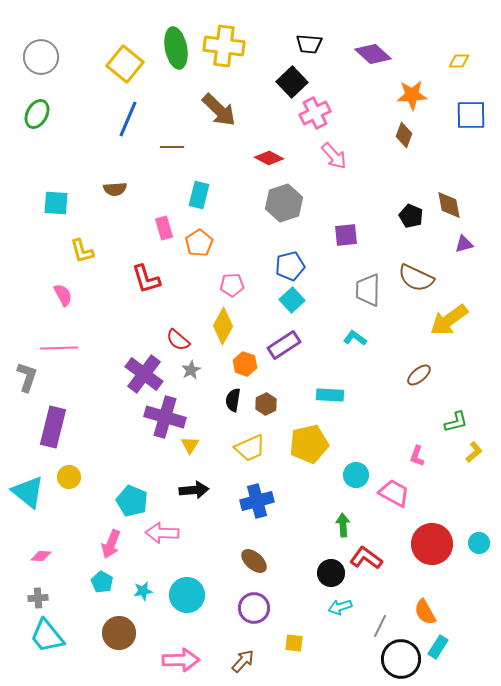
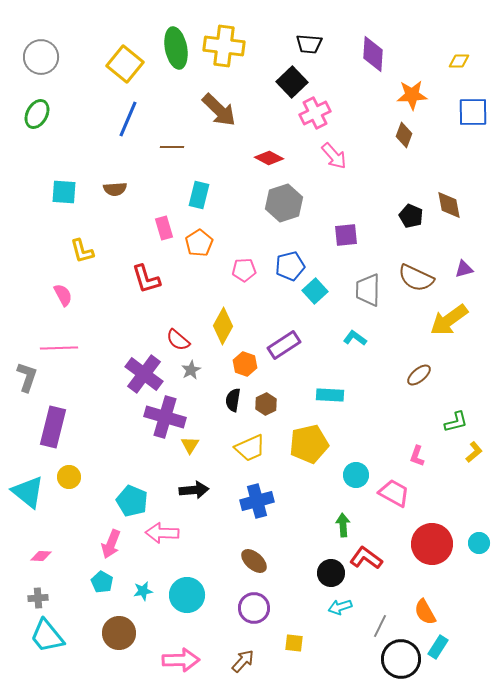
purple diamond at (373, 54): rotated 51 degrees clockwise
blue square at (471, 115): moved 2 px right, 3 px up
cyan square at (56, 203): moved 8 px right, 11 px up
purple triangle at (464, 244): moved 25 px down
pink pentagon at (232, 285): moved 12 px right, 15 px up
cyan square at (292, 300): moved 23 px right, 9 px up
